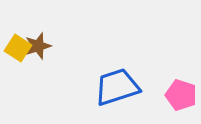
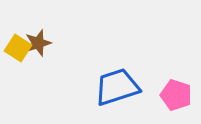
brown star: moved 3 px up
pink pentagon: moved 5 px left
